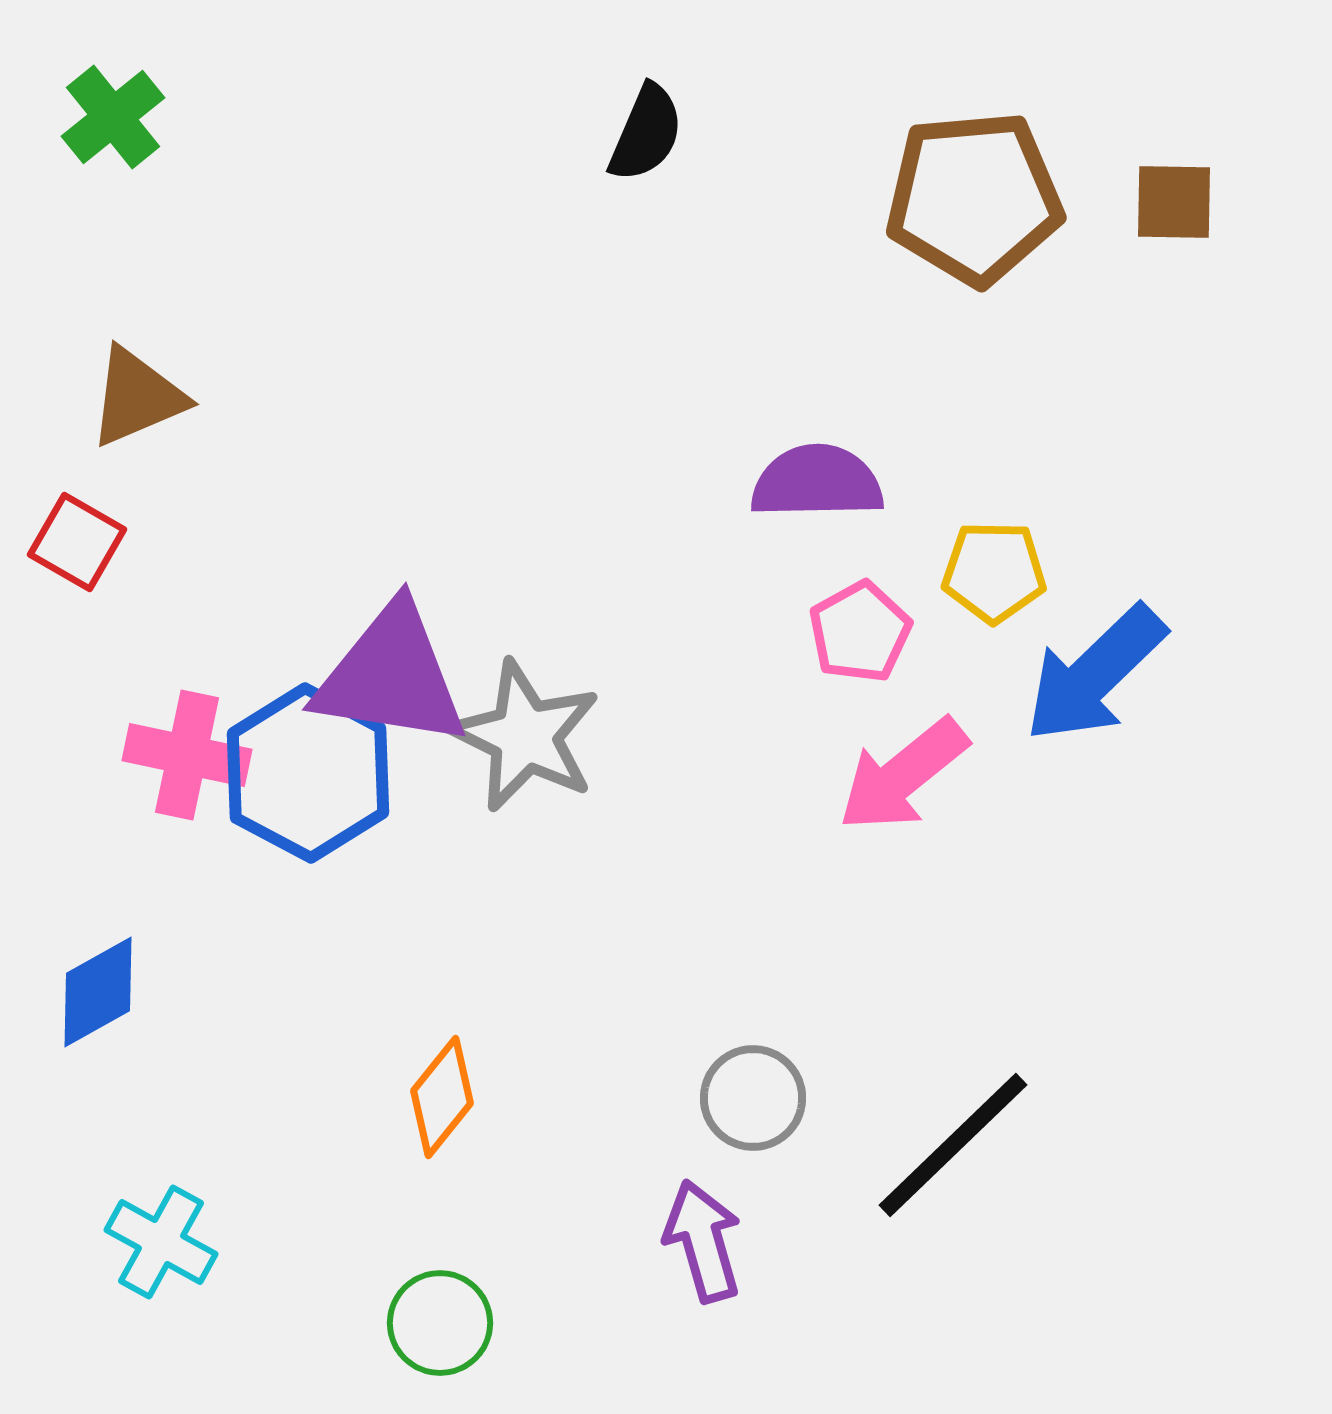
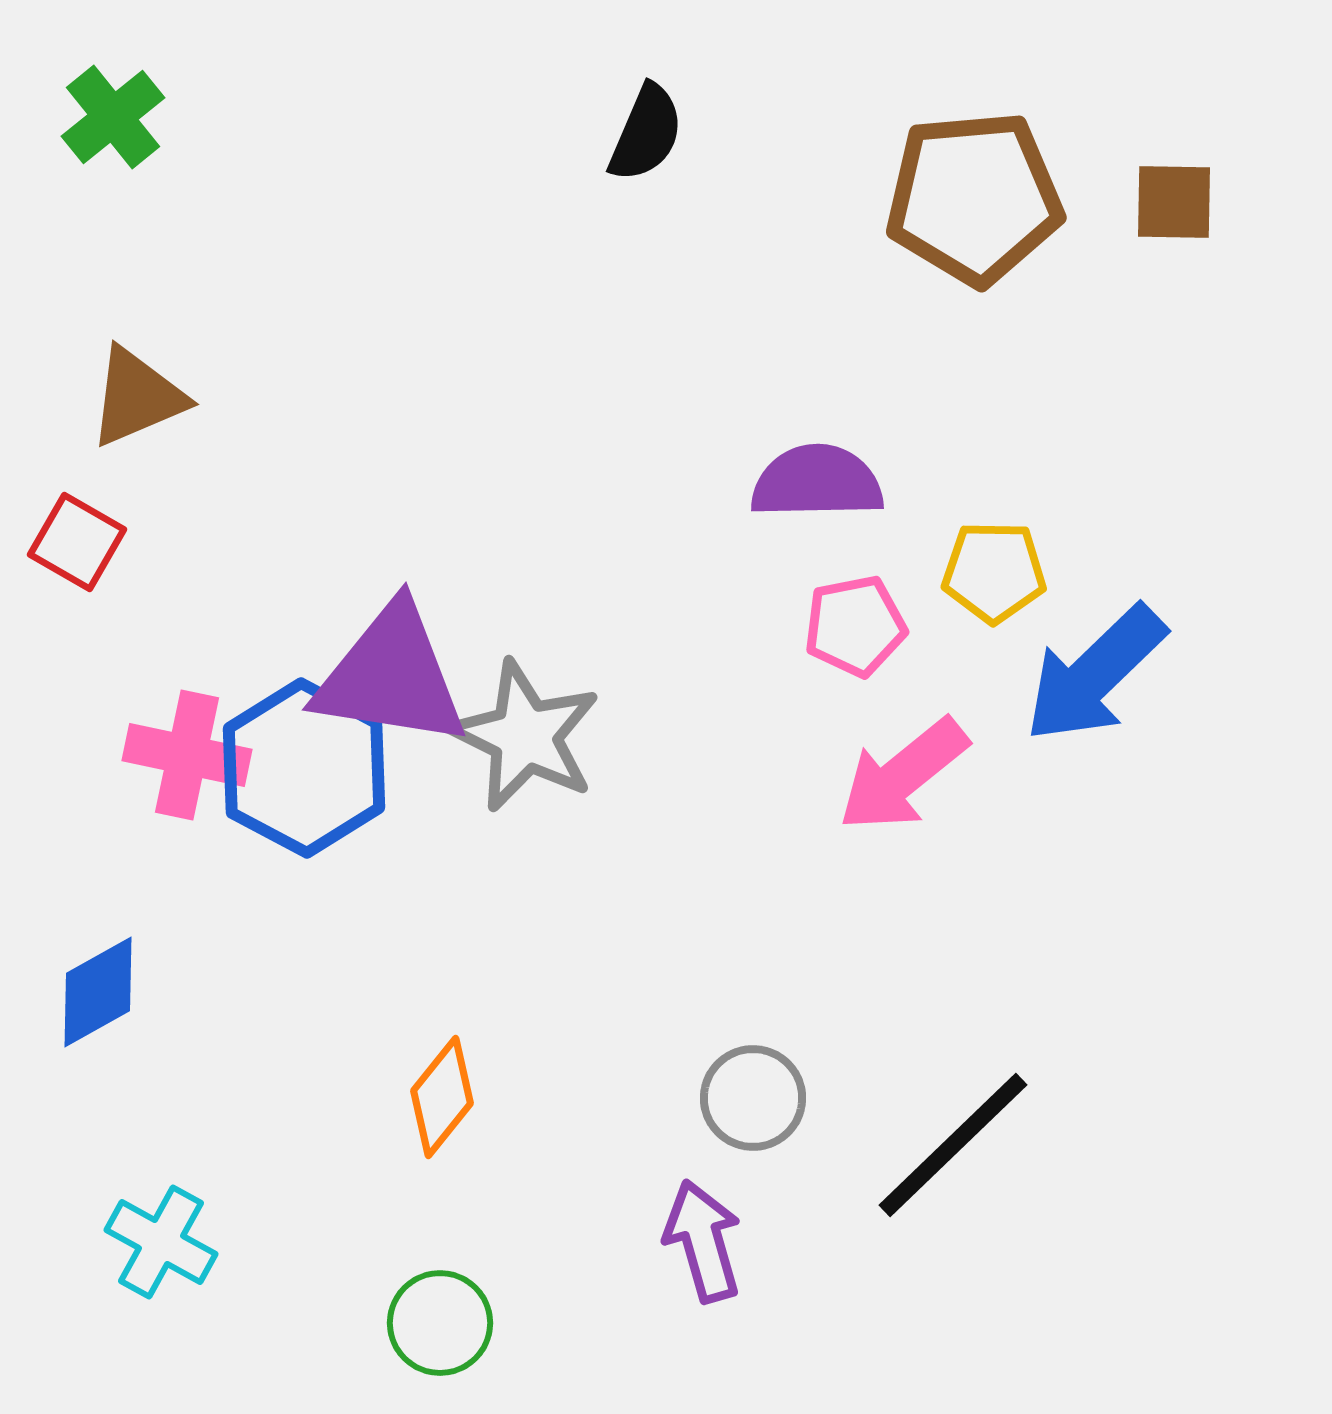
pink pentagon: moved 5 px left, 6 px up; rotated 18 degrees clockwise
blue hexagon: moved 4 px left, 5 px up
